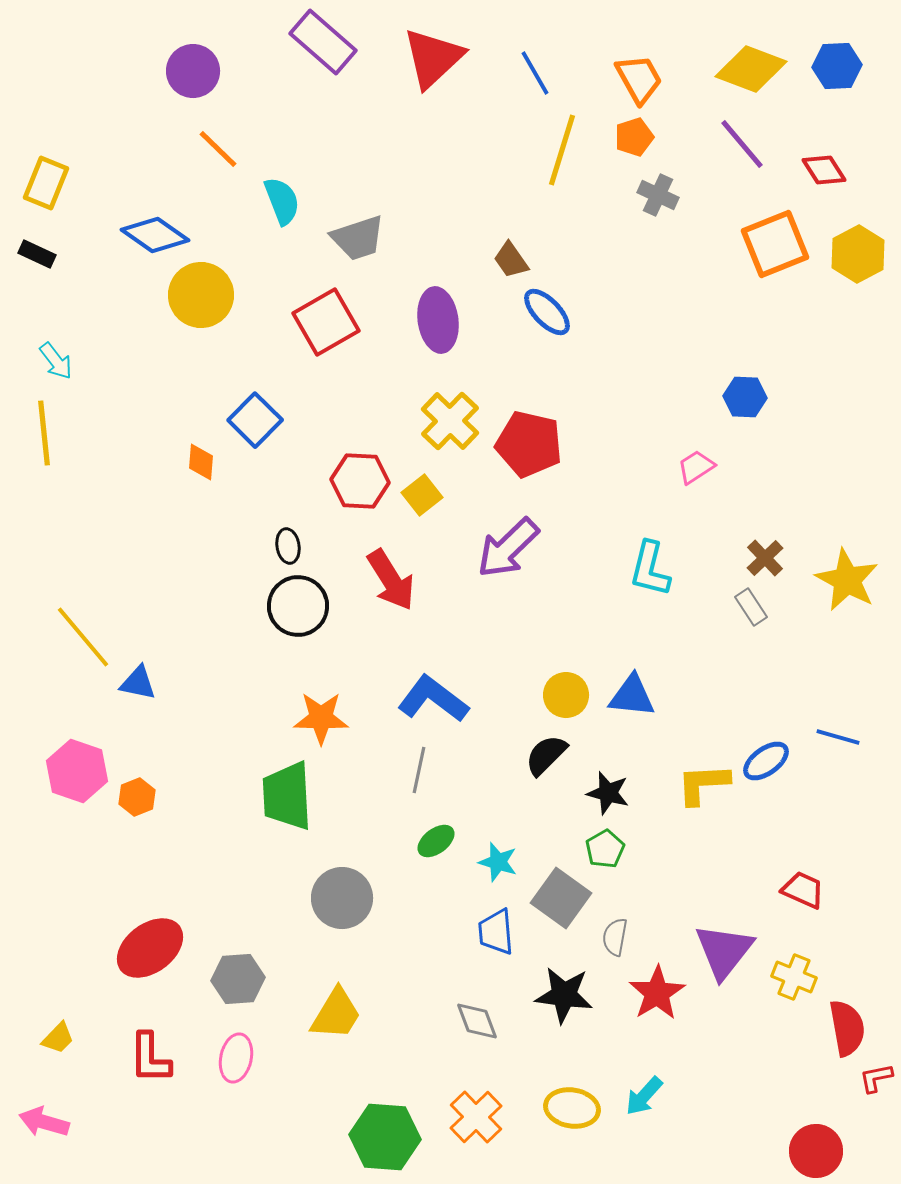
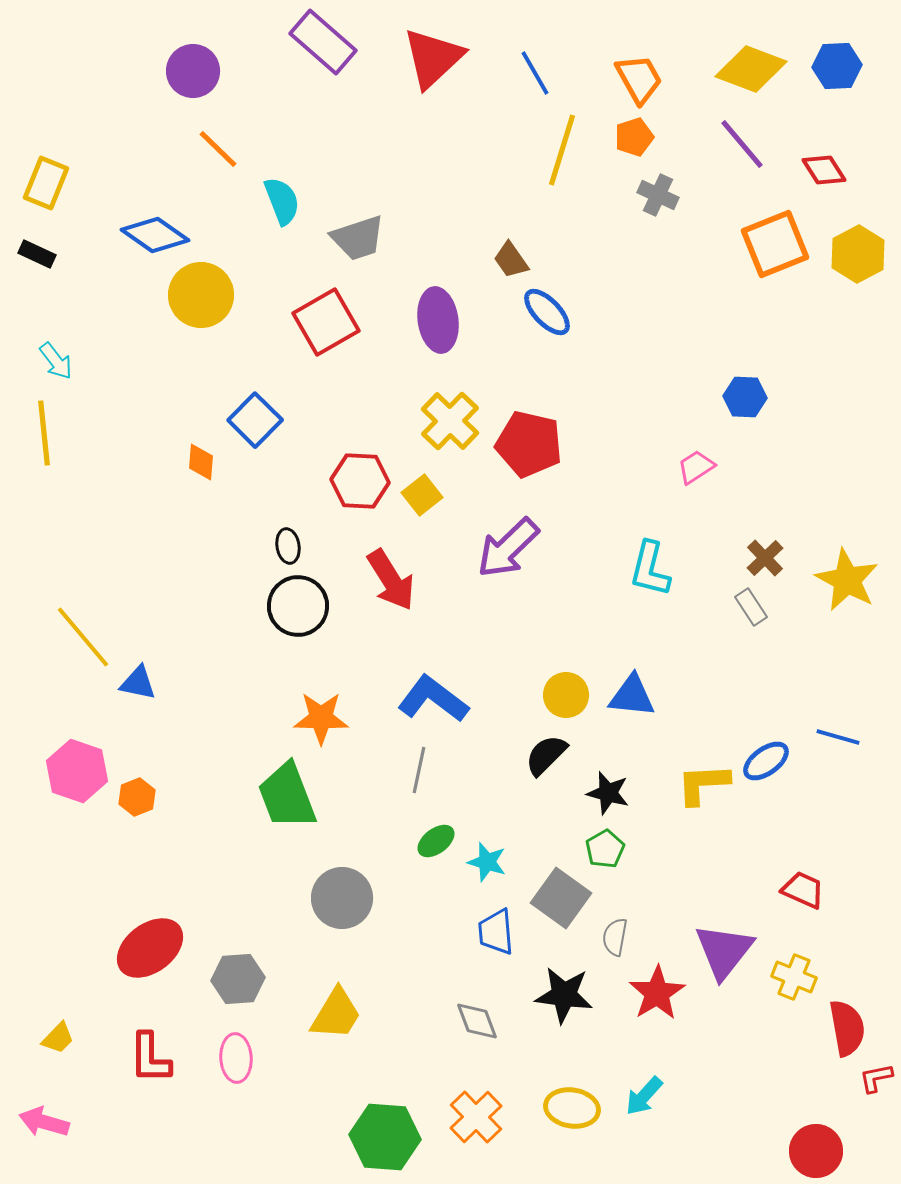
green trapezoid at (287, 796): rotated 18 degrees counterclockwise
cyan star at (498, 862): moved 11 px left
pink ellipse at (236, 1058): rotated 15 degrees counterclockwise
